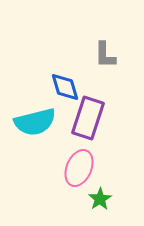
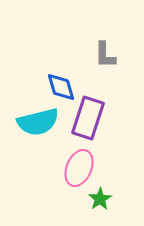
blue diamond: moved 4 px left
cyan semicircle: moved 3 px right
